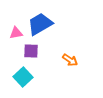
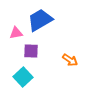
blue trapezoid: moved 4 px up
